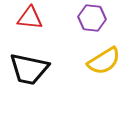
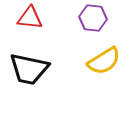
purple hexagon: moved 1 px right
